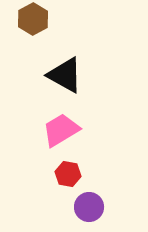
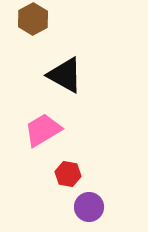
pink trapezoid: moved 18 px left
